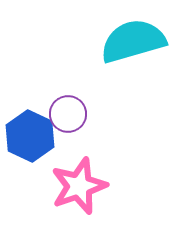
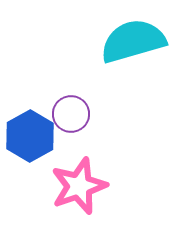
purple circle: moved 3 px right
blue hexagon: rotated 6 degrees clockwise
